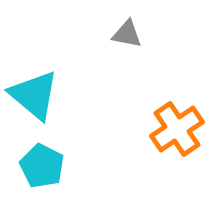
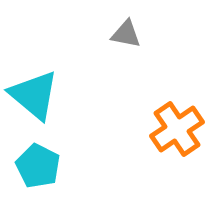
gray triangle: moved 1 px left
cyan pentagon: moved 4 px left
